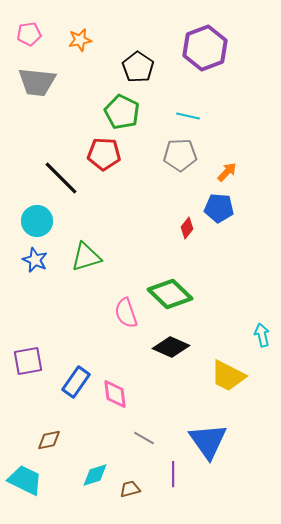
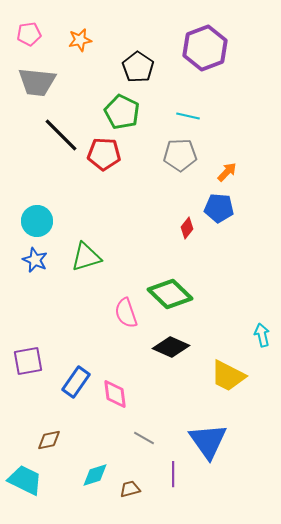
black line: moved 43 px up
